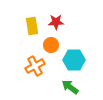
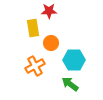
red star: moved 7 px left, 11 px up
yellow rectangle: moved 1 px right, 2 px down
orange circle: moved 2 px up
green arrow: moved 3 px up
